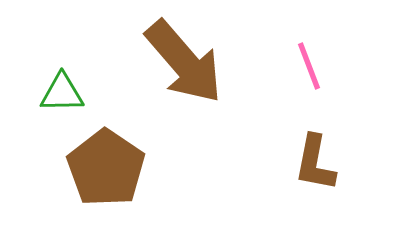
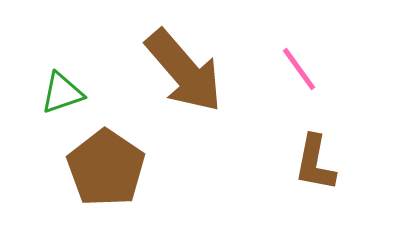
brown arrow: moved 9 px down
pink line: moved 10 px left, 3 px down; rotated 15 degrees counterclockwise
green triangle: rotated 18 degrees counterclockwise
